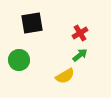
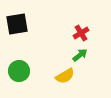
black square: moved 15 px left, 1 px down
red cross: moved 1 px right
green circle: moved 11 px down
